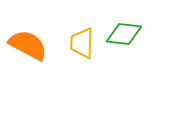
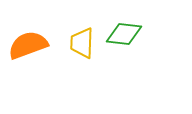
orange semicircle: rotated 48 degrees counterclockwise
